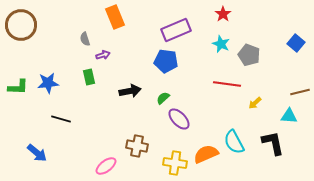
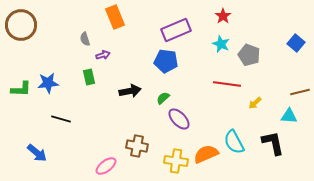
red star: moved 2 px down
green L-shape: moved 3 px right, 2 px down
yellow cross: moved 1 px right, 2 px up
